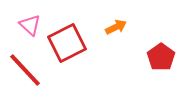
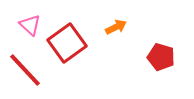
red square: rotated 9 degrees counterclockwise
red pentagon: rotated 20 degrees counterclockwise
